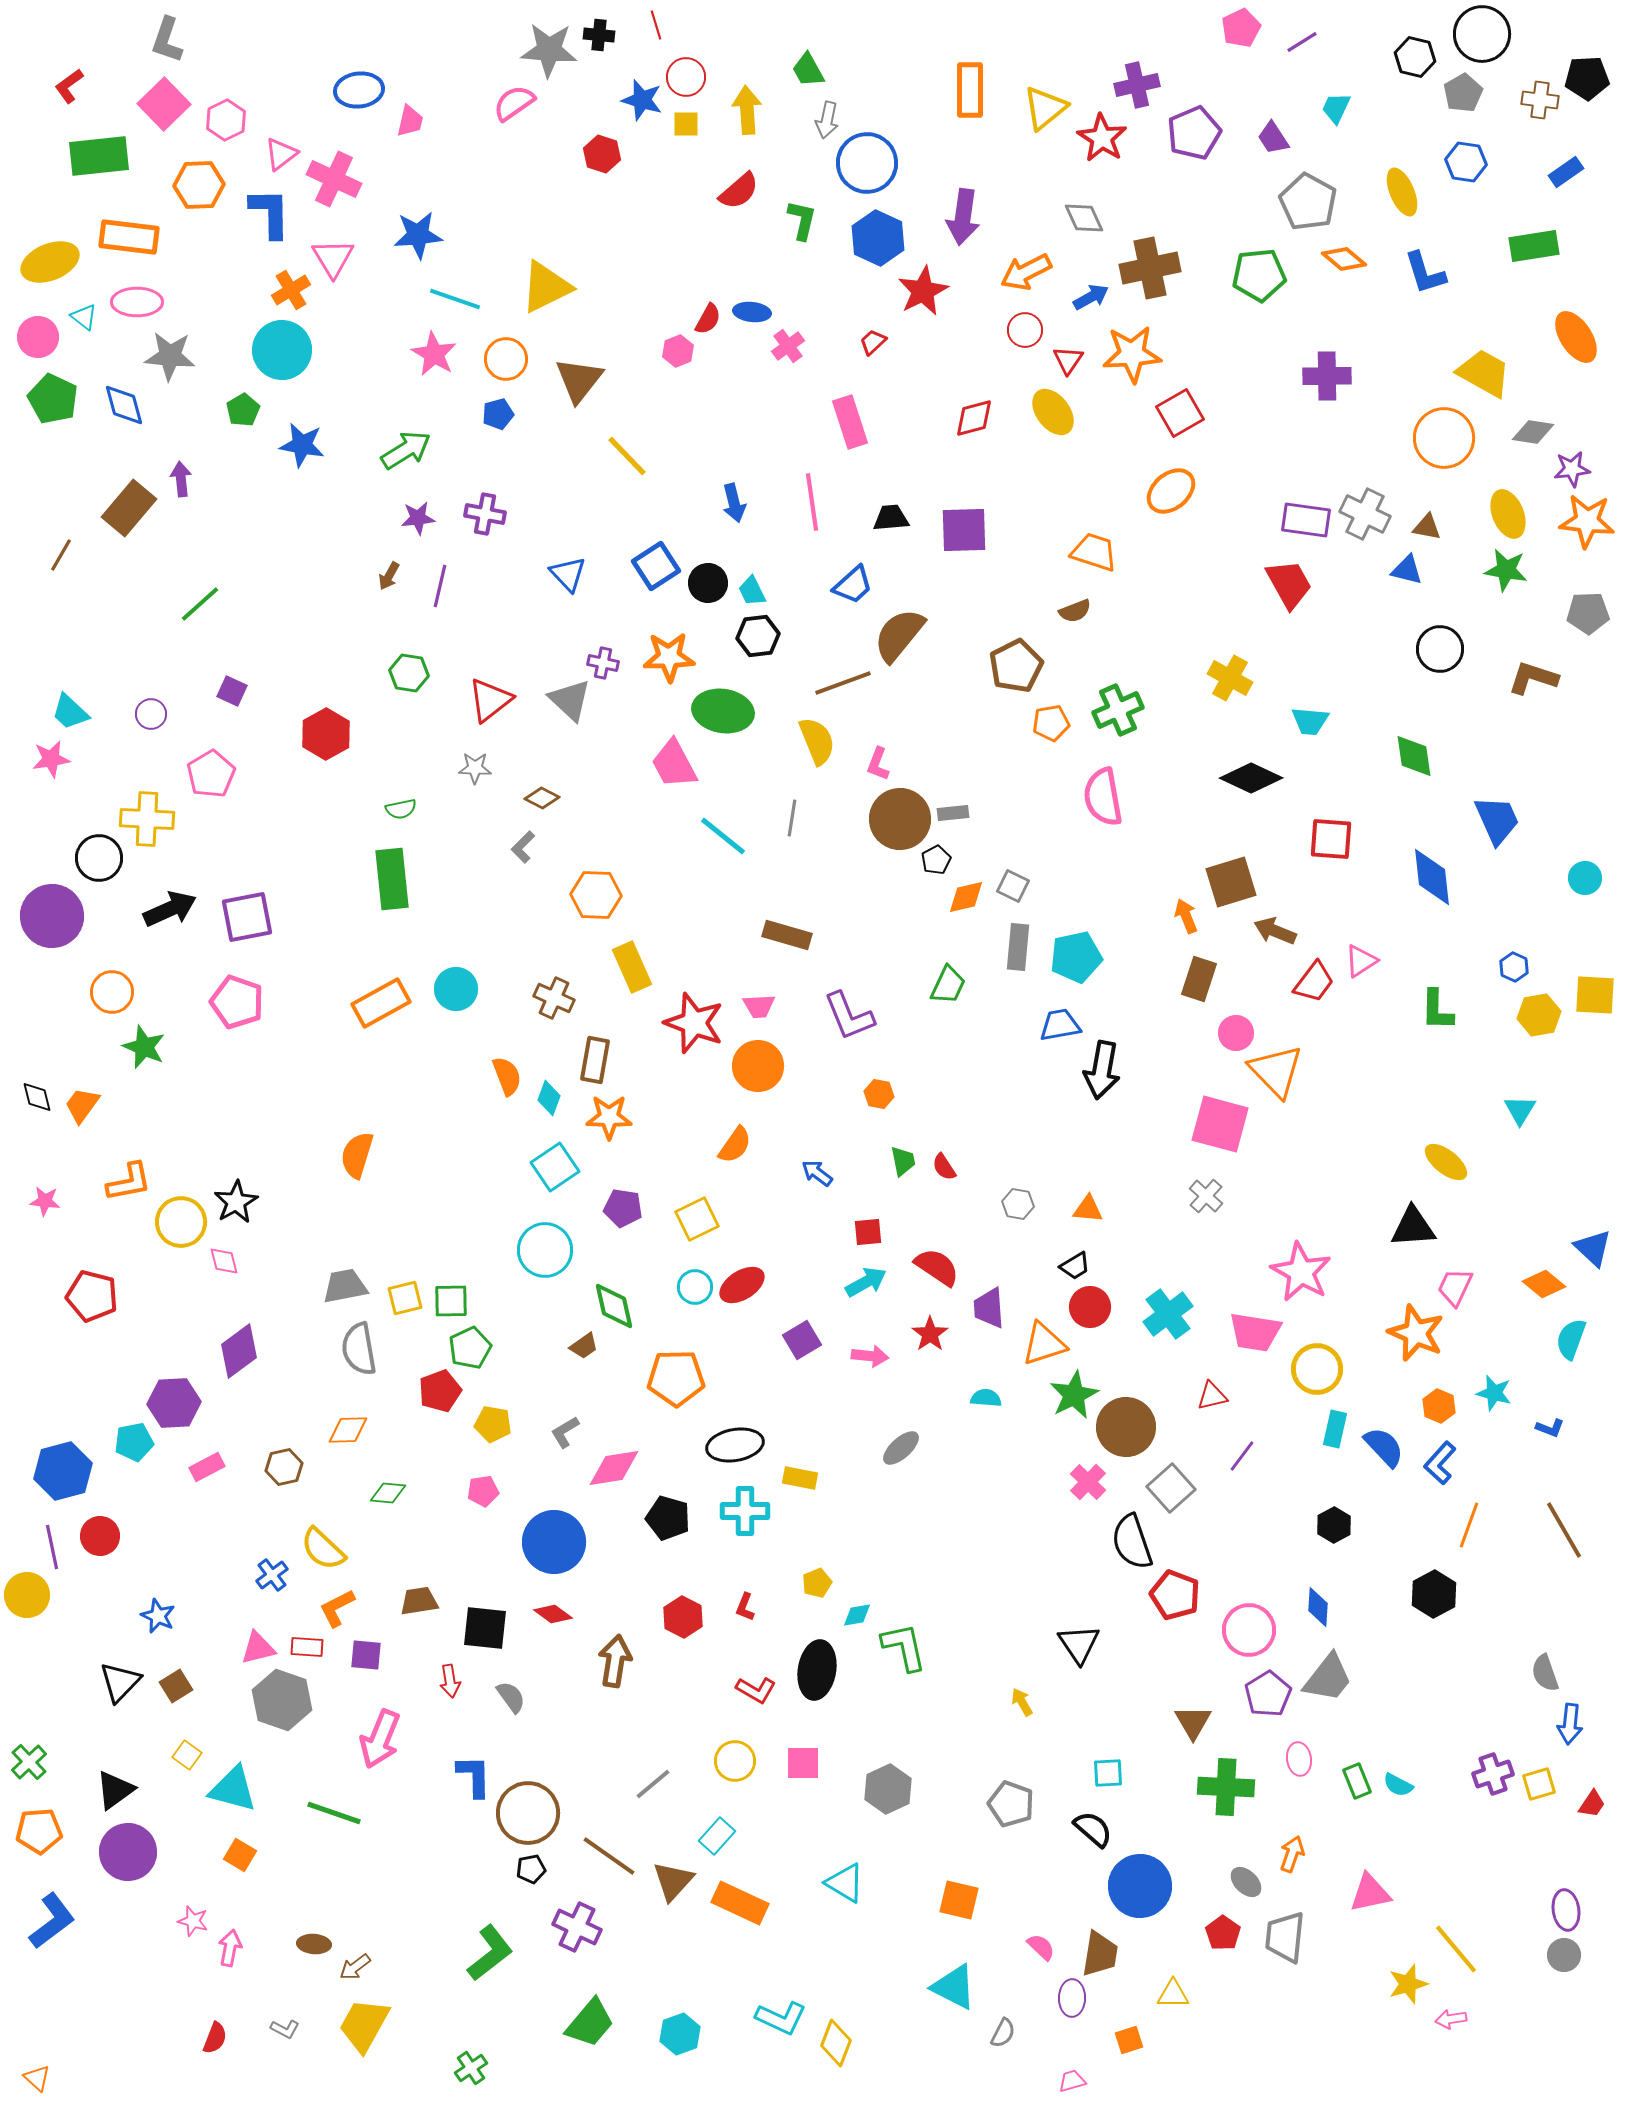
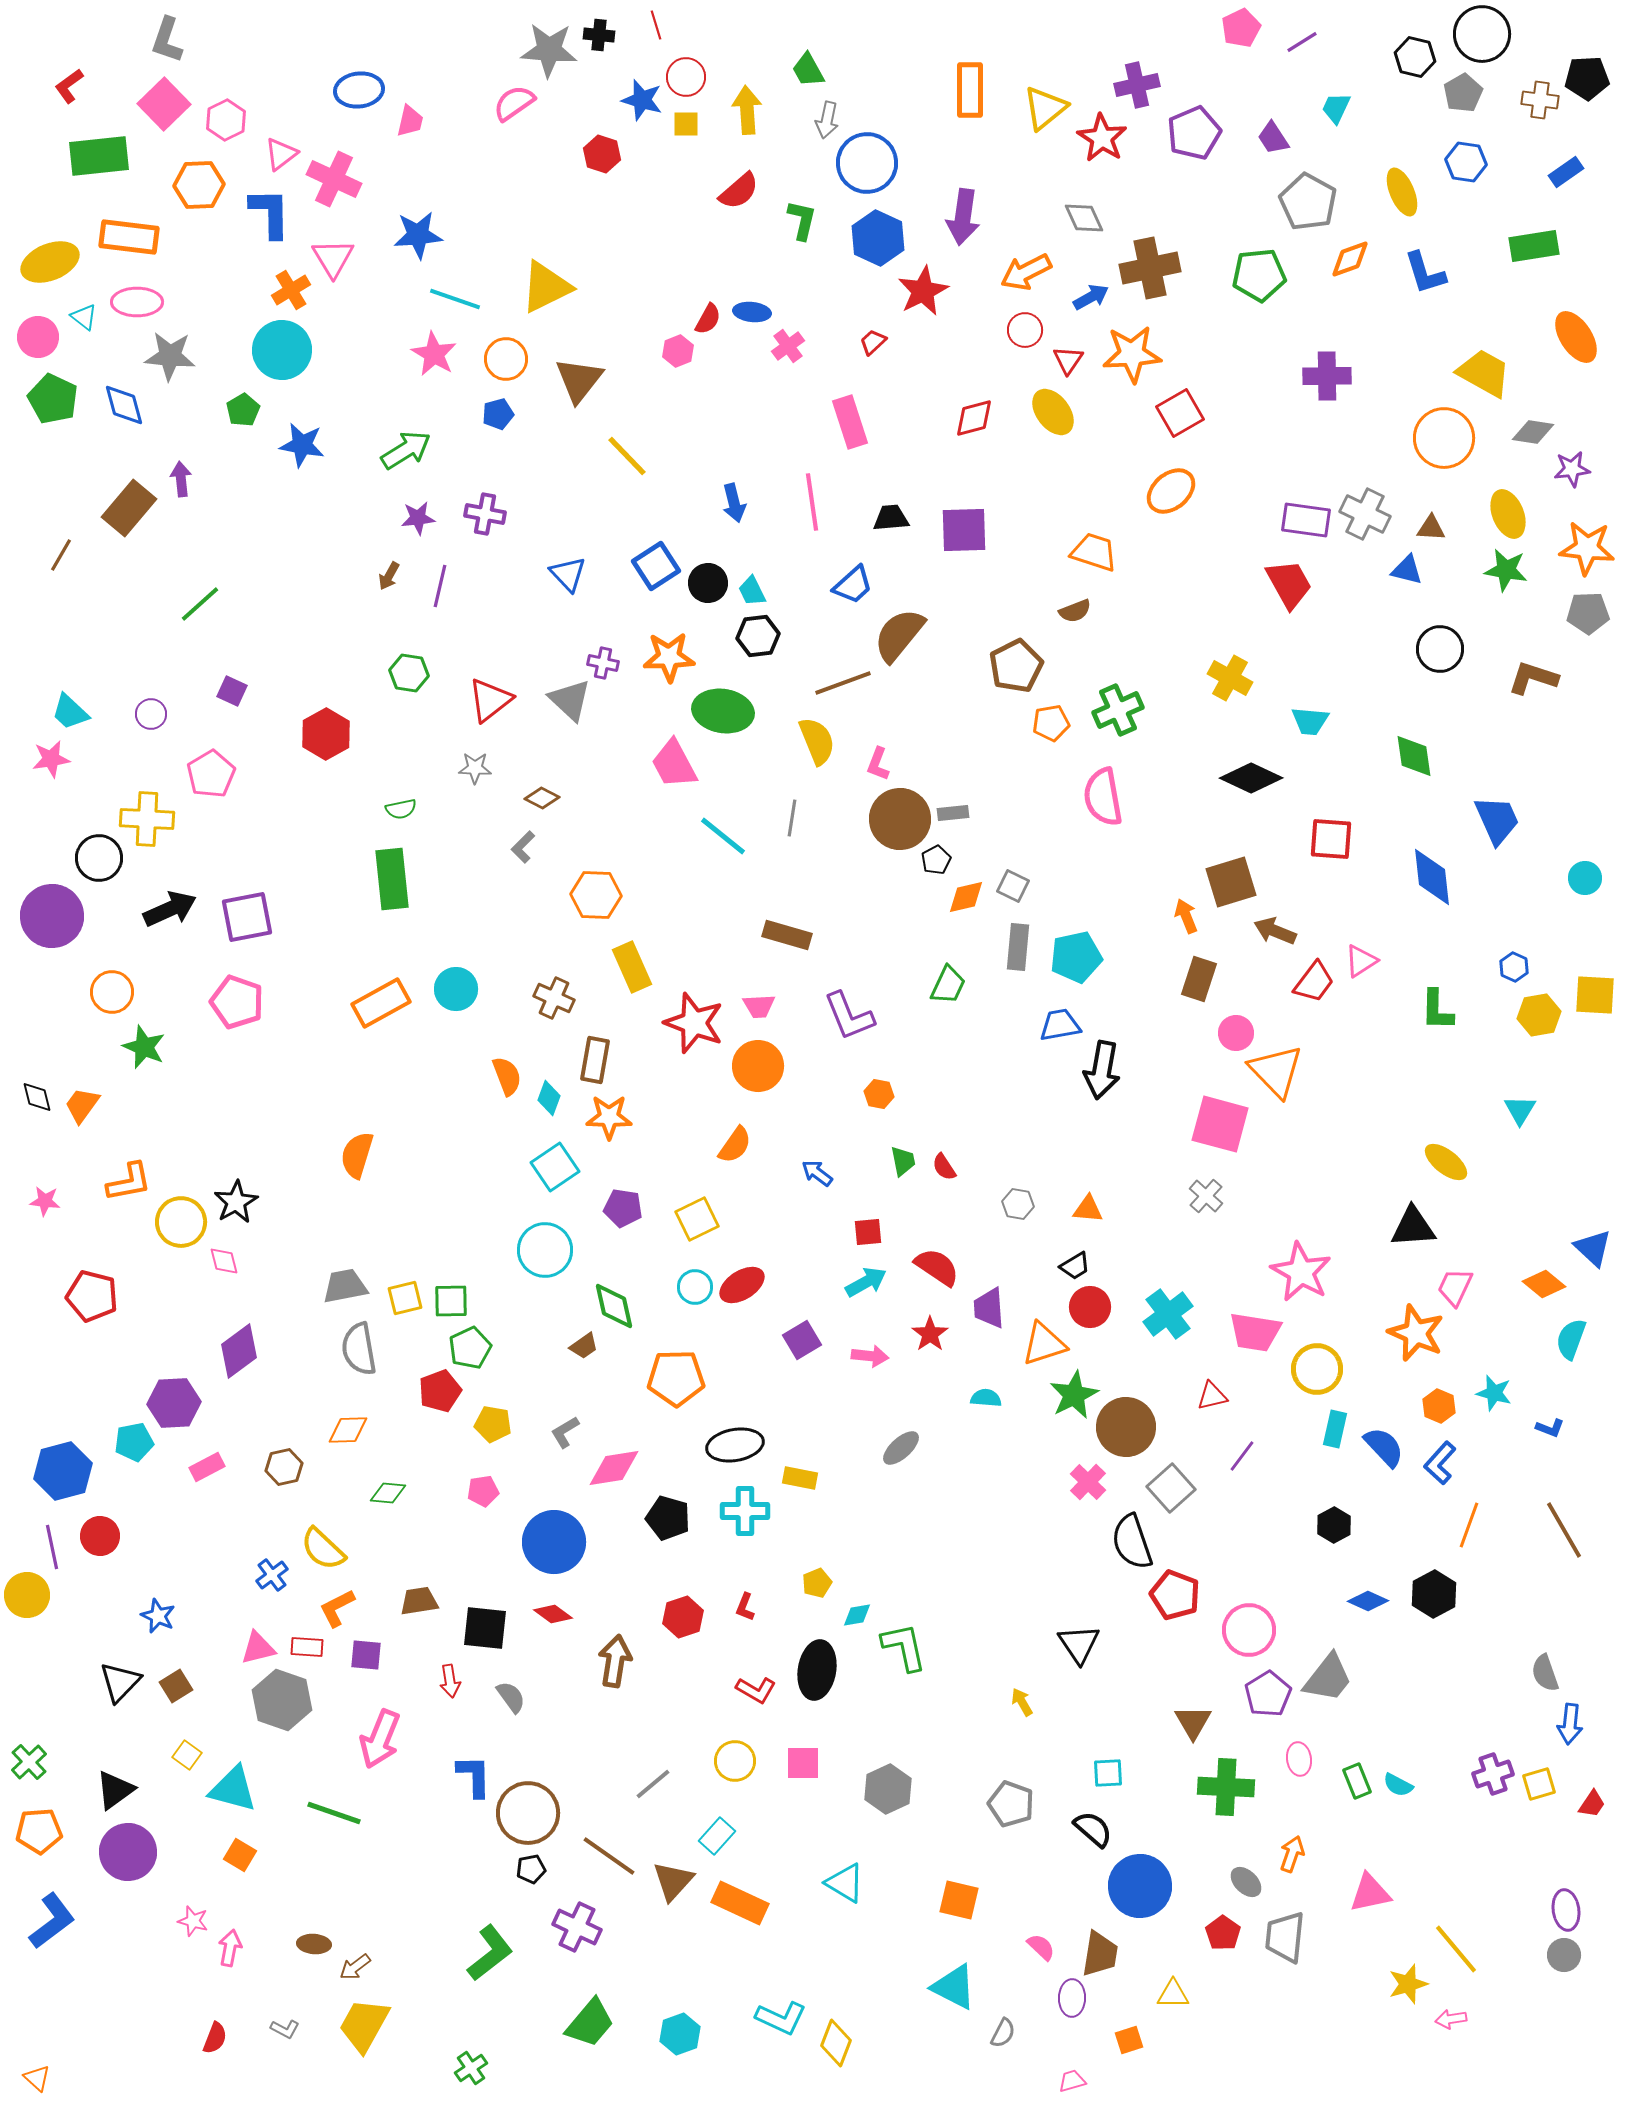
orange diamond at (1344, 259): moved 6 px right; rotated 60 degrees counterclockwise
orange star at (1587, 521): moved 27 px down
brown triangle at (1427, 527): moved 4 px right, 1 px down; rotated 8 degrees counterclockwise
blue diamond at (1318, 1607): moved 50 px right, 6 px up; rotated 69 degrees counterclockwise
red hexagon at (683, 1617): rotated 15 degrees clockwise
